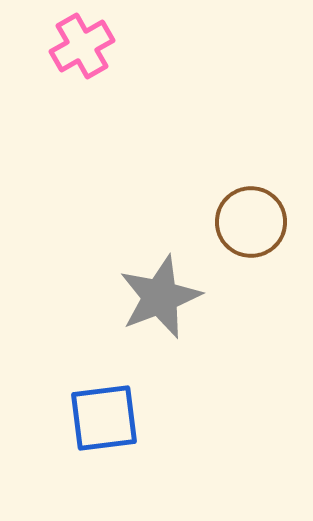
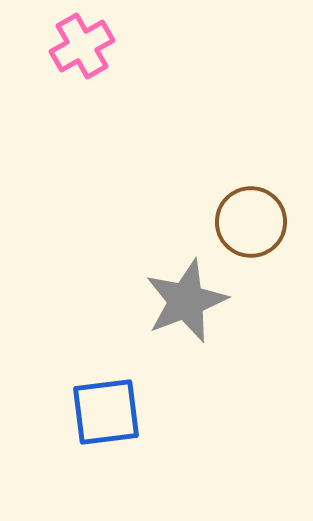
gray star: moved 26 px right, 4 px down
blue square: moved 2 px right, 6 px up
